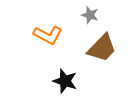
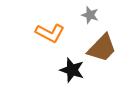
orange L-shape: moved 2 px right, 2 px up
black star: moved 7 px right, 11 px up
